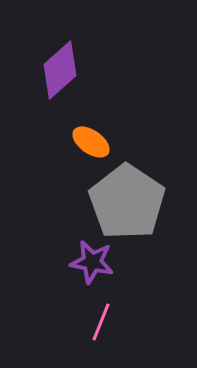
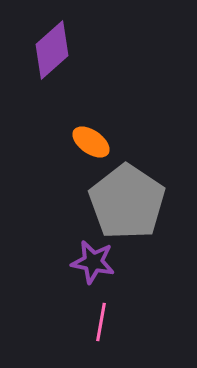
purple diamond: moved 8 px left, 20 px up
purple star: moved 1 px right
pink line: rotated 12 degrees counterclockwise
